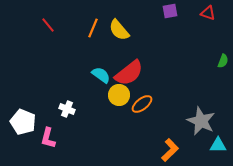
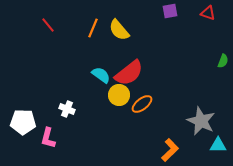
white pentagon: rotated 20 degrees counterclockwise
